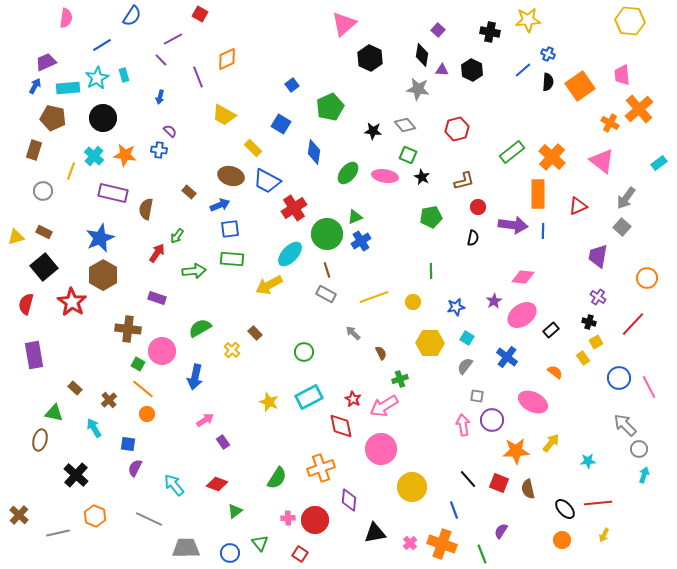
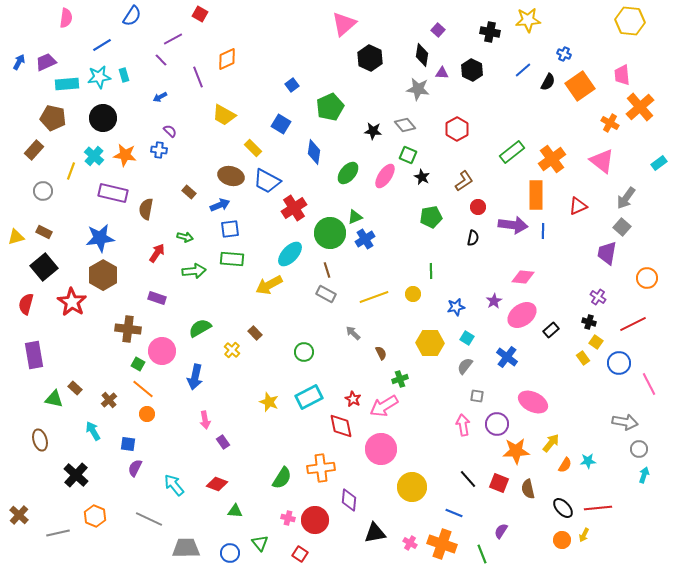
blue cross at (548, 54): moved 16 px right
purple triangle at (442, 70): moved 3 px down
cyan star at (97, 78): moved 2 px right, 1 px up; rotated 20 degrees clockwise
black semicircle at (548, 82): rotated 24 degrees clockwise
blue arrow at (35, 86): moved 16 px left, 24 px up
cyan rectangle at (68, 88): moved 1 px left, 4 px up
blue arrow at (160, 97): rotated 48 degrees clockwise
orange cross at (639, 109): moved 1 px right, 2 px up
red hexagon at (457, 129): rotated 15 degrees counterclockwise
brown rectangle at (34, 150): rotated 24 degrees clockwise
orange cross at (552, 157): moved 2 px down; rotated 12 degrees clockwise
pink ellipse at (385, 176): rotated 65 degrees counterclockwise
brown L-shape at (464, 181): rotated 20 degrees counterclockwise
orange rectangle at (538, 194): moved 2 px left, 1 px down
green circle at (327, 234): moved 3 px right, 1 px up
green arrow at (177, 236): moved 8 px right, 1 px down; rotated 112 degrees counterclockwise
blue star at (100, 238): rotated 16 degrees clockwise
blue cross at (361, 241): moved 4 px right, 2 px up
purple trapezoid at (598, 256): moved 9 px right, 3 px up
yellow circle at (413, 302): moved 8 px up
red line at (633, 324): rotated 20 degrees clockwise
yellow square at (596, 342): rotated 24 degrees counterclockwise
orange semicircle at (555, 372): moved 10 px right, 93 px down; rotated 84 degrees clockwise
blue circle at (619, 378): moved 15 px up
pink line at (649, 387): moved 3 px up
green triangle at (54, 413): moved 14 px up
pink arrow at (205, 420): rotated 114 degrees clockwise
purple circle at (492, 420): moved 5 px right, 4 px down
gray arrow at (625, 425): moved 3 px up; rotated 145 degrees clockwise
cyan arrow at (94, 428): moved 1 px left, 3 px down
brown ellipse at (40, 440): rotated 30 degrees counterclockwise
orange cross at (321, 468): rotated 12 degrees clockwise
green semicircle at (277, 478): moved 5 px right
red line at (598, 503): moved 5 px down
black ellipse at (565, 509): moved 2 px left, 1 px up
blue line at (454, 510): moved 3 px down; rotated 48 degrees counterclockwise
green triangle at (235, 511): rotated 42 degrees clockwise
pink cross at (288, 518): rotated 16 degrees clockwise
yellow arrow at (604, 535): moved 20 px left
pink cross at (410, 543): rotated 16 degrees counterclockwise
